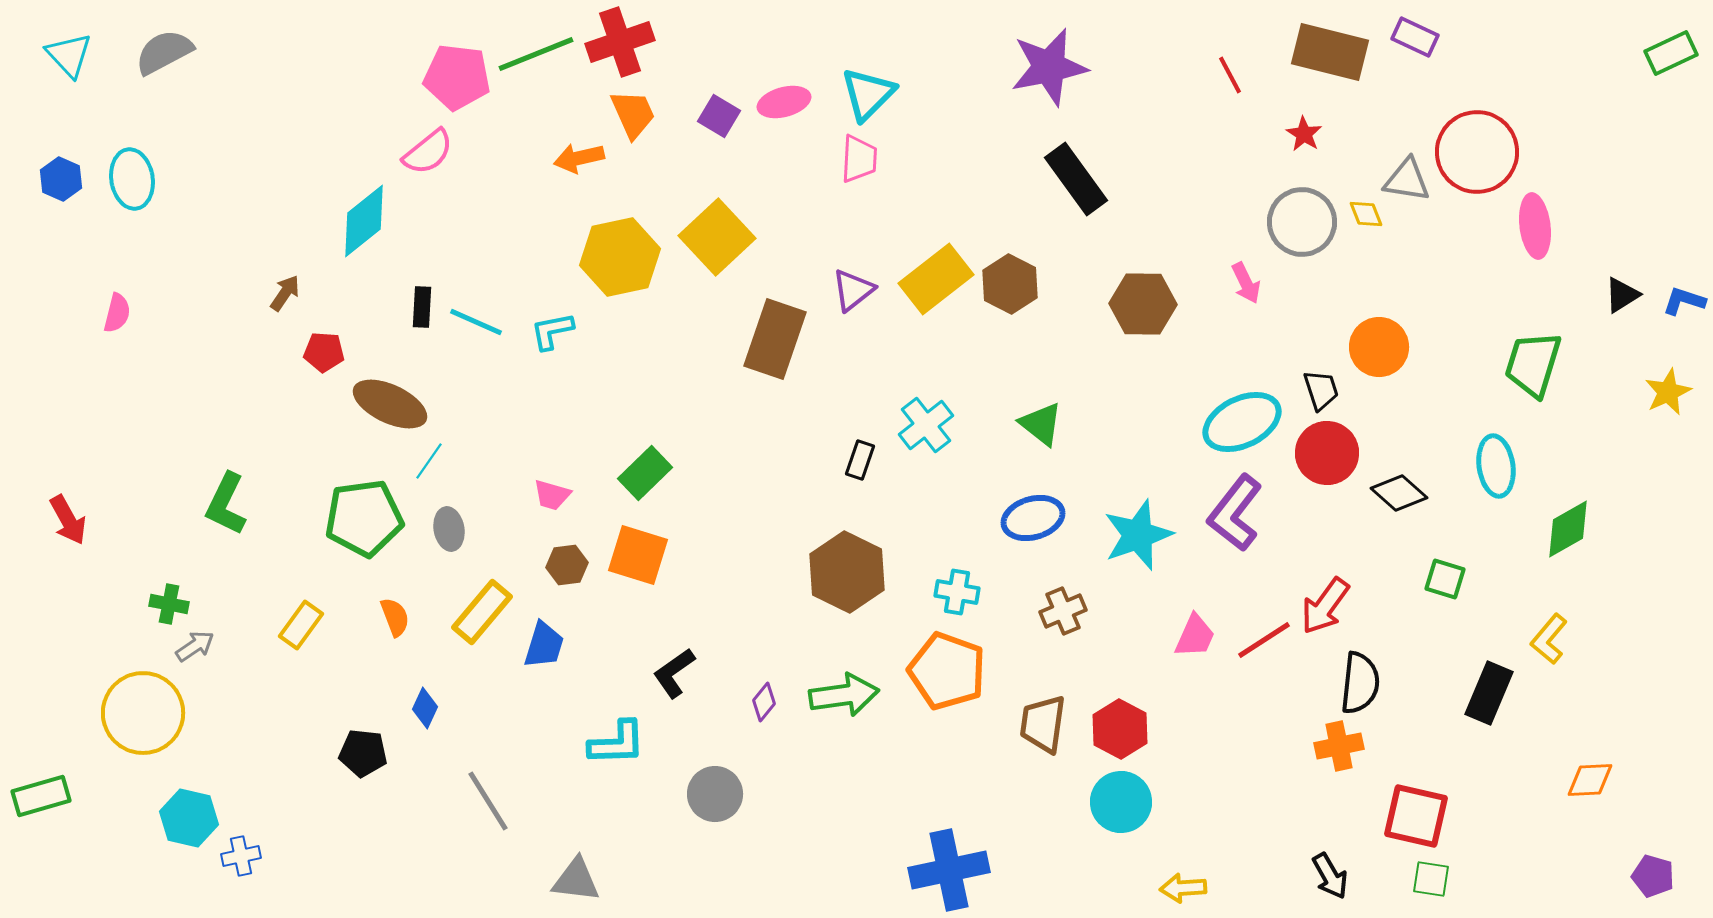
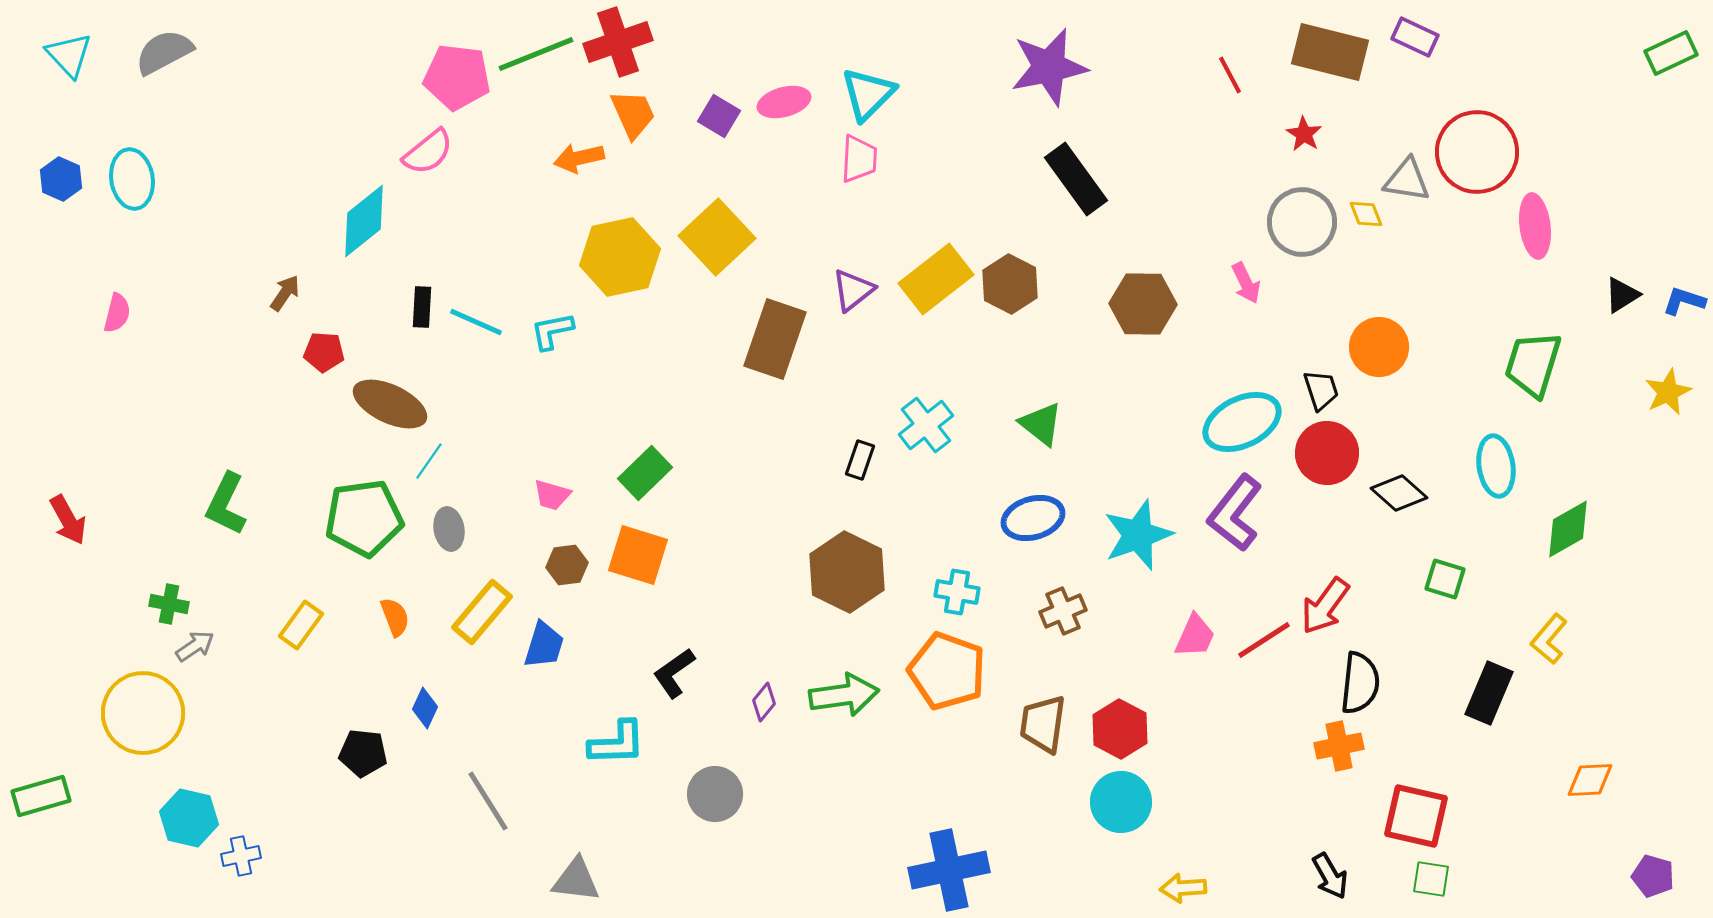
red cross at (620, 42): moved 2 px left
